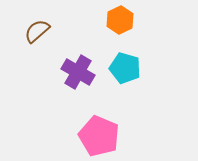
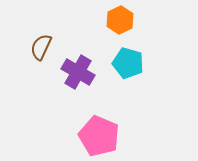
brown semicircle: moved 4 px right, 16 px down; rotated 24 degrees counterclockwise
cyan pentagon: moved 3 px right, 5 px up
